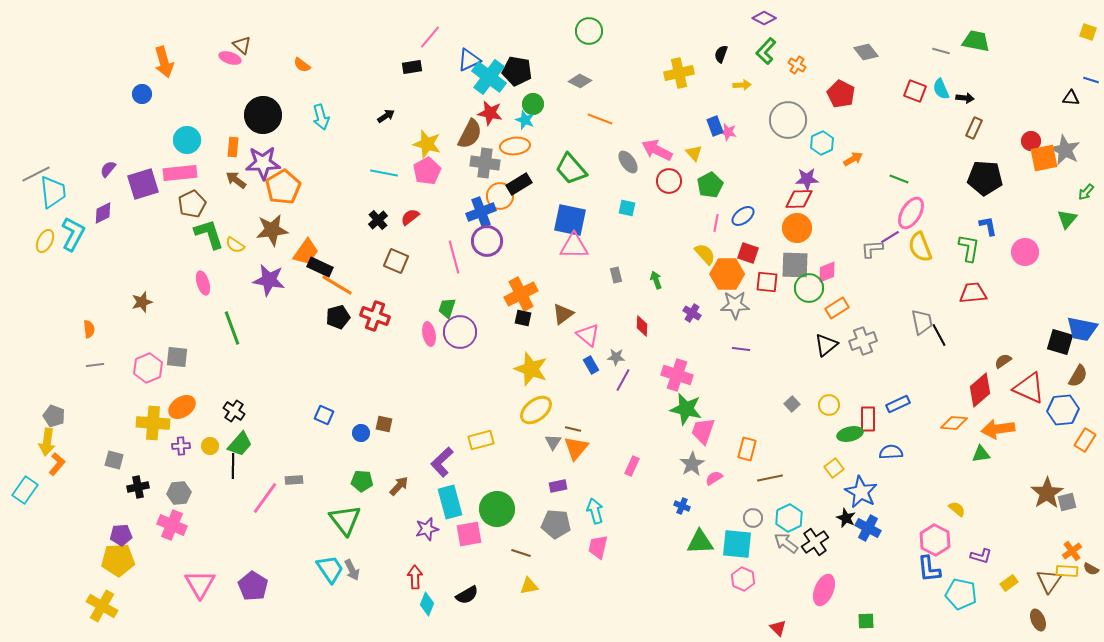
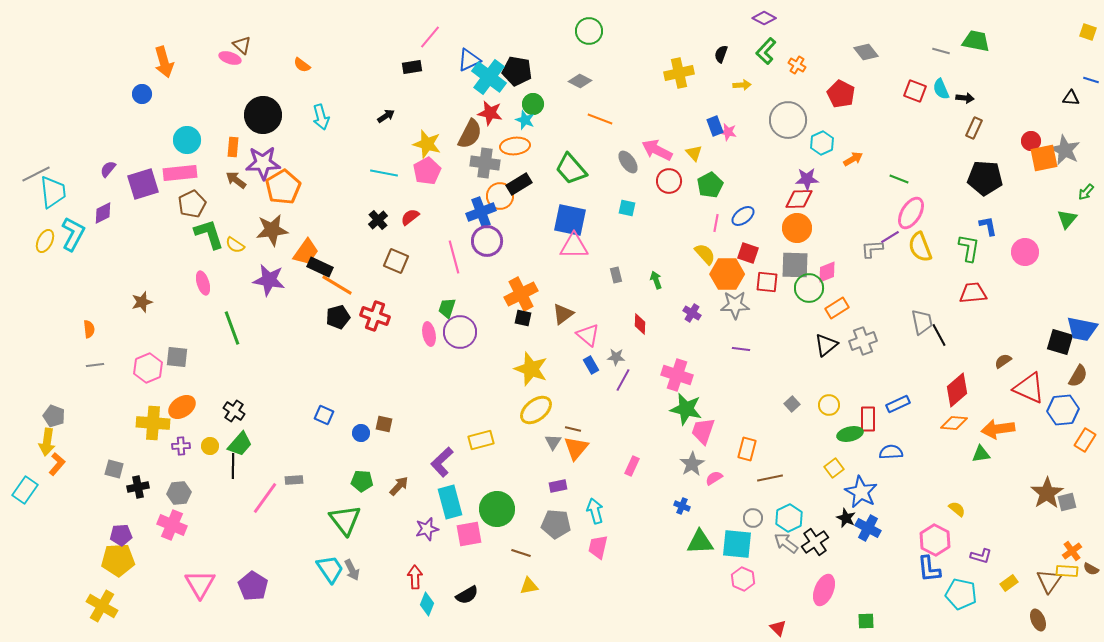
red diamond at (642, 326): moved 2 px left, 2 px up
red diamond at (980, 390): moved 23 px left
gray square at (114, 460): moved 9 px down
